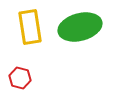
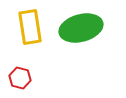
green ellipse: moved 1 px right, 1 px down
